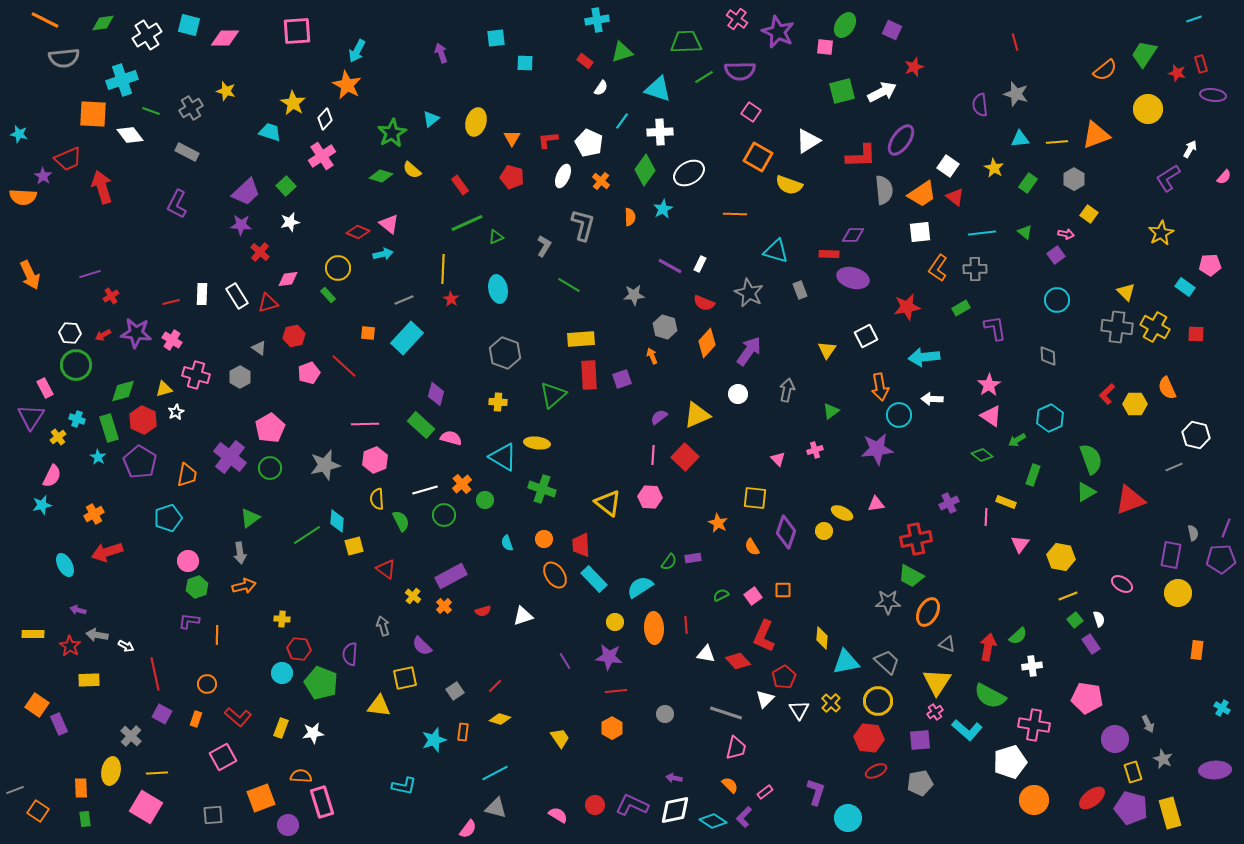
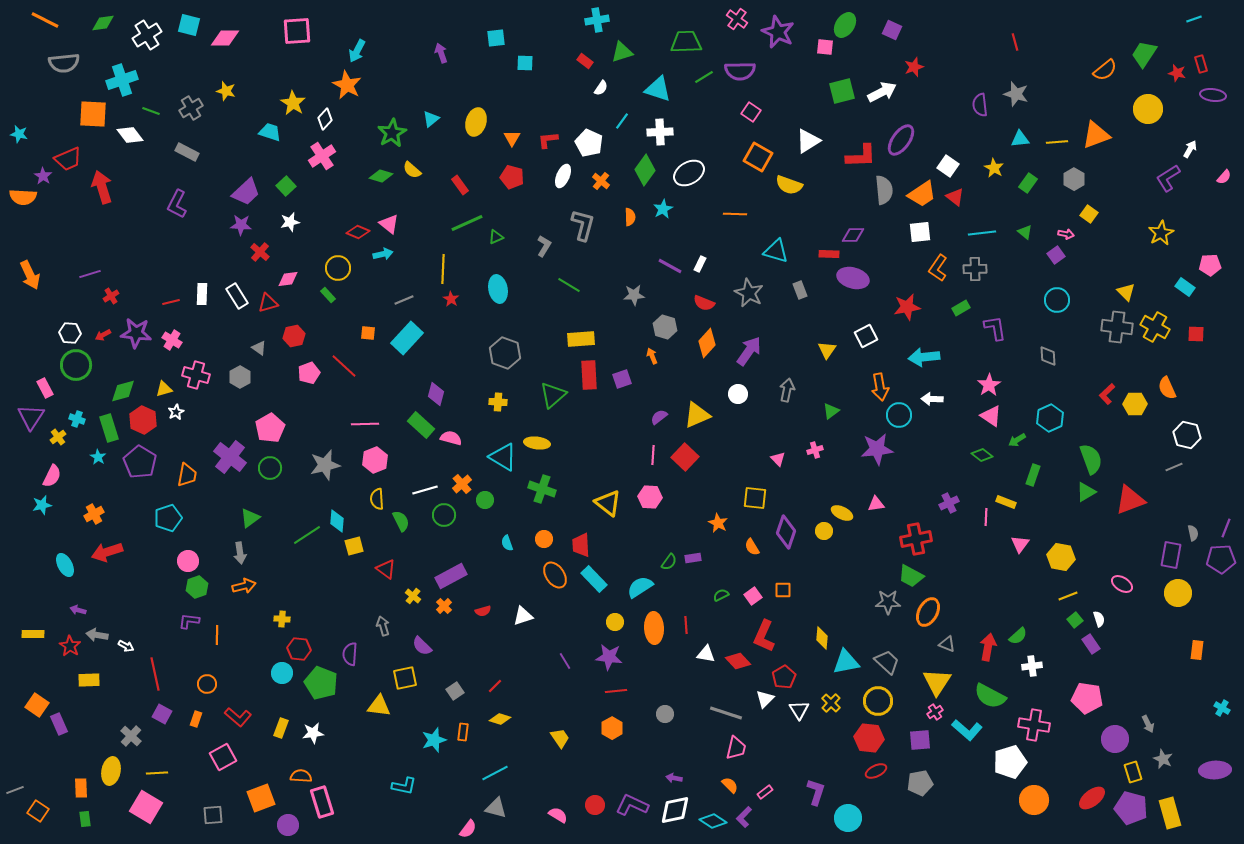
gray semicircle at (64, 58): moved 5 px down
white hexagon at (1196, 435): moved 9 px left
